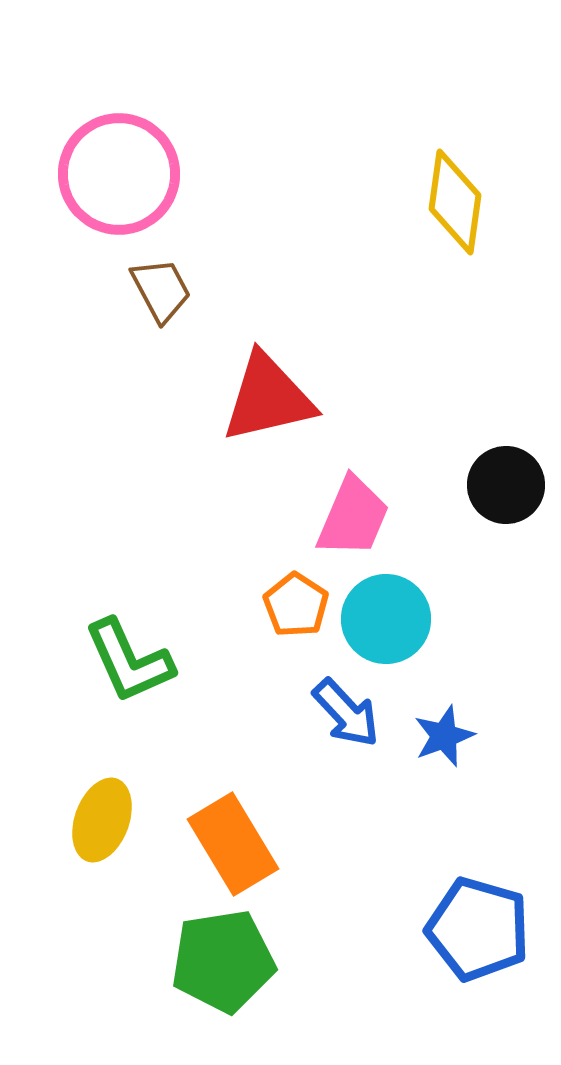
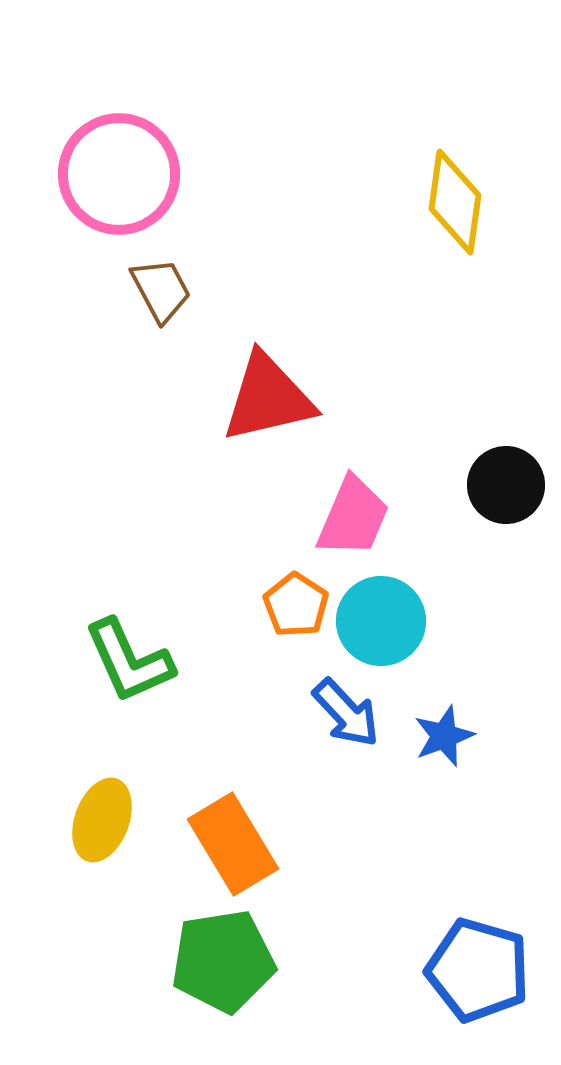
cyan circle: moved 5 px left, 2 px down
blue pentagon: moved 41 px down
